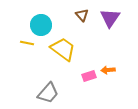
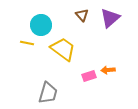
purple triangle: rotated 15 degrees clockwise
gray trapezoid: rotated 25 degrees counterclockwise
